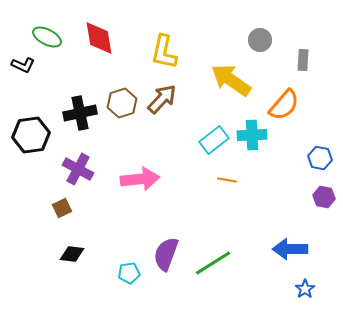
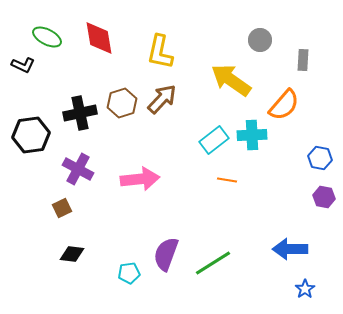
yellow L-shape: moved 4 px left
